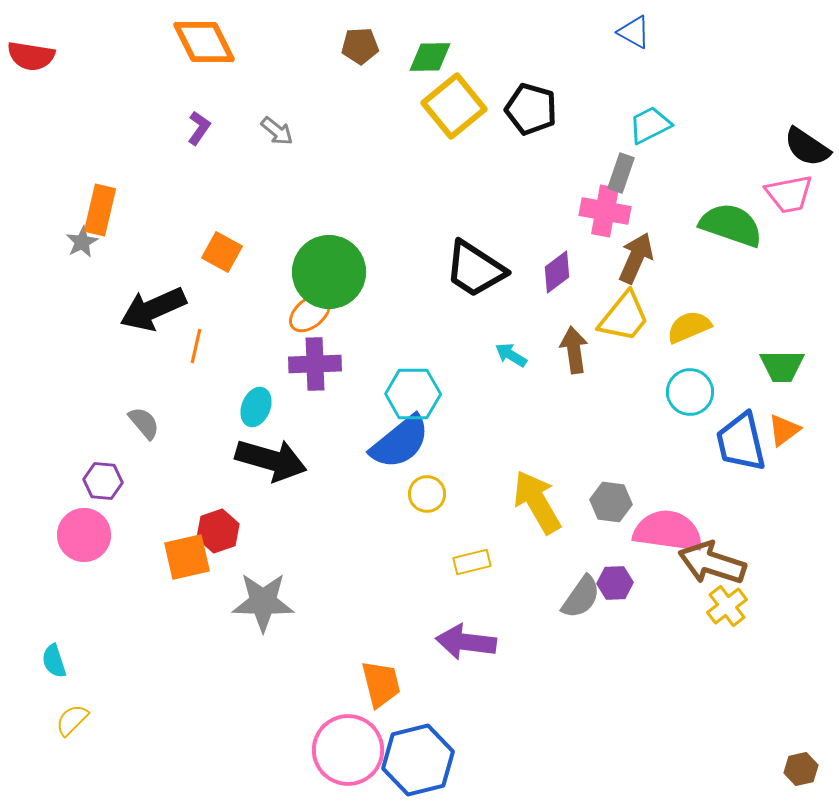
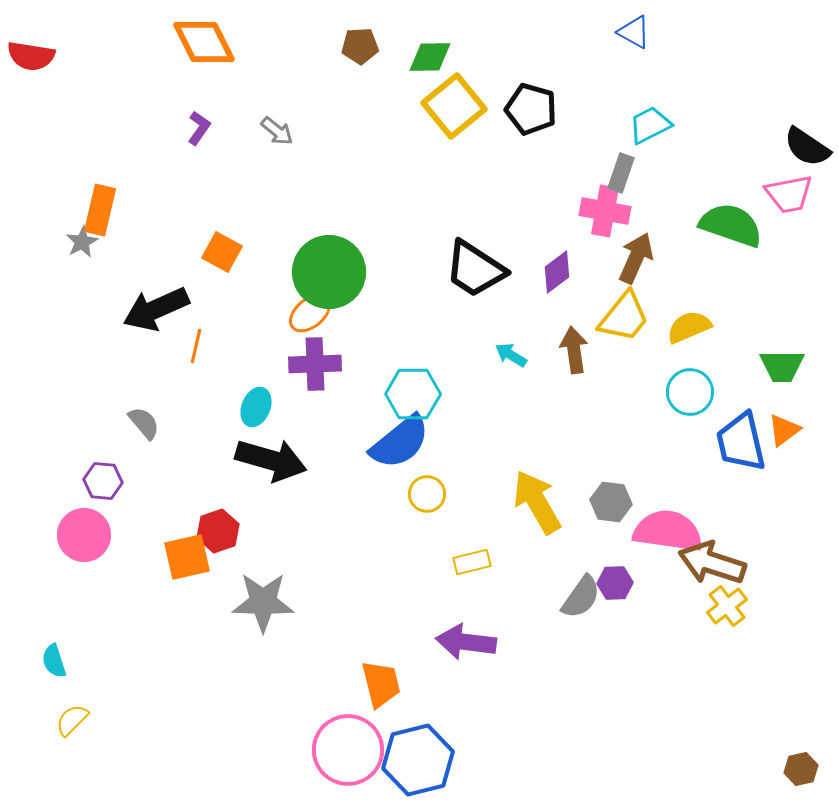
black arrow at (153, 309): moved 3 px right
